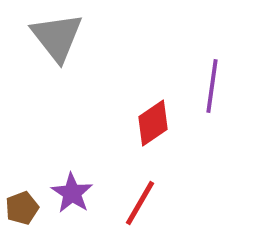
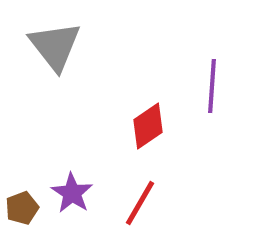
gray triangle: moved 2 px left, 9 px down
purple line: rotated 4 degrees counterclockwise
red diamond: moved 5 px left, 3 px down
